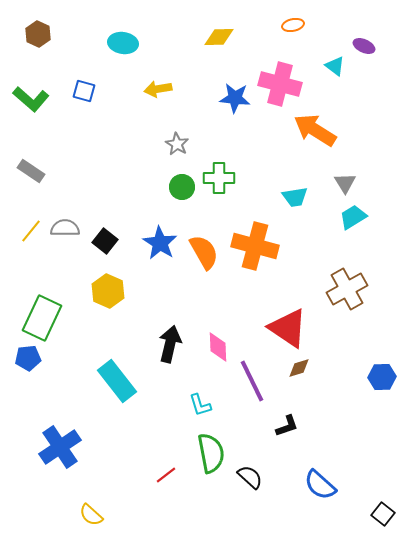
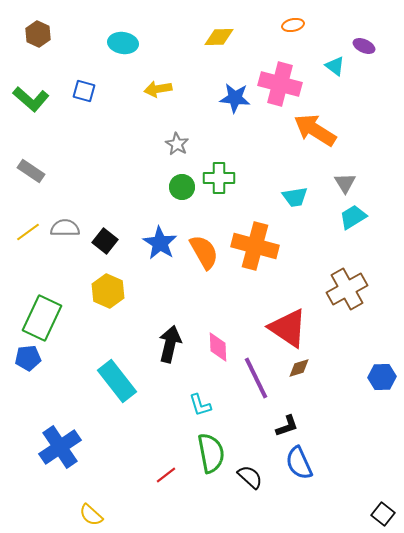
yellow line at (31, 231): moved 3 px left, 1 px down; rotated 15 degrees clockwise
purple line at (252, 381): moved 4 px right, 3 px up
blue semicircle at (320, 485): moved 21 px left, 22 px up; rotated 24 degrees clockwise
